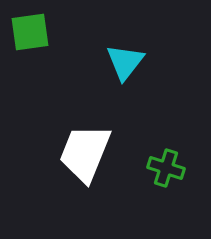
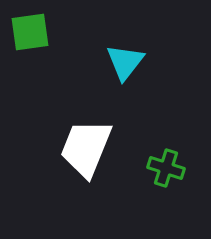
white trapezoid: moved 1 px right, 5 px up
